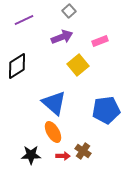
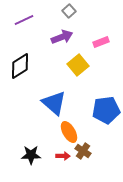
pink rectangle: moved 1 px right, 1 px down
black diamond: moved 3 px right
orange ellipse: moved 16 px right
